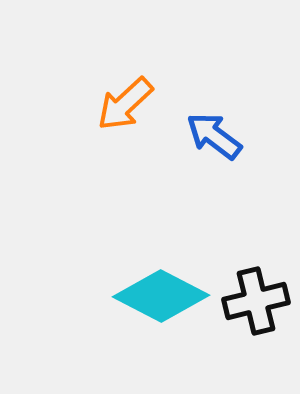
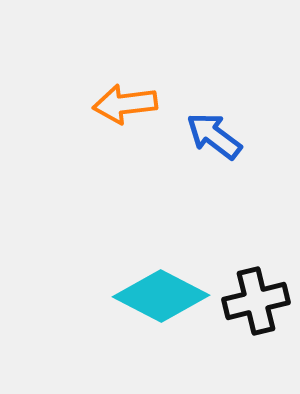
orange arrow: rotated 36 degrees clockwise
